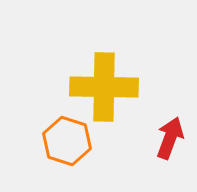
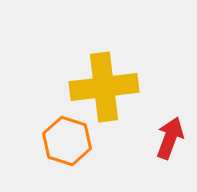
yellow cross: rotated 8 degrees counterclockwise
